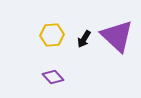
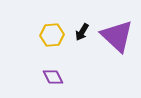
black arrow: moved 2 px left, 7 px up
purple diamond: rotated 15 degrees clockwise
